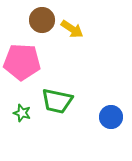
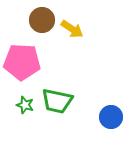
green star: moved 3 px right, 8 px up
